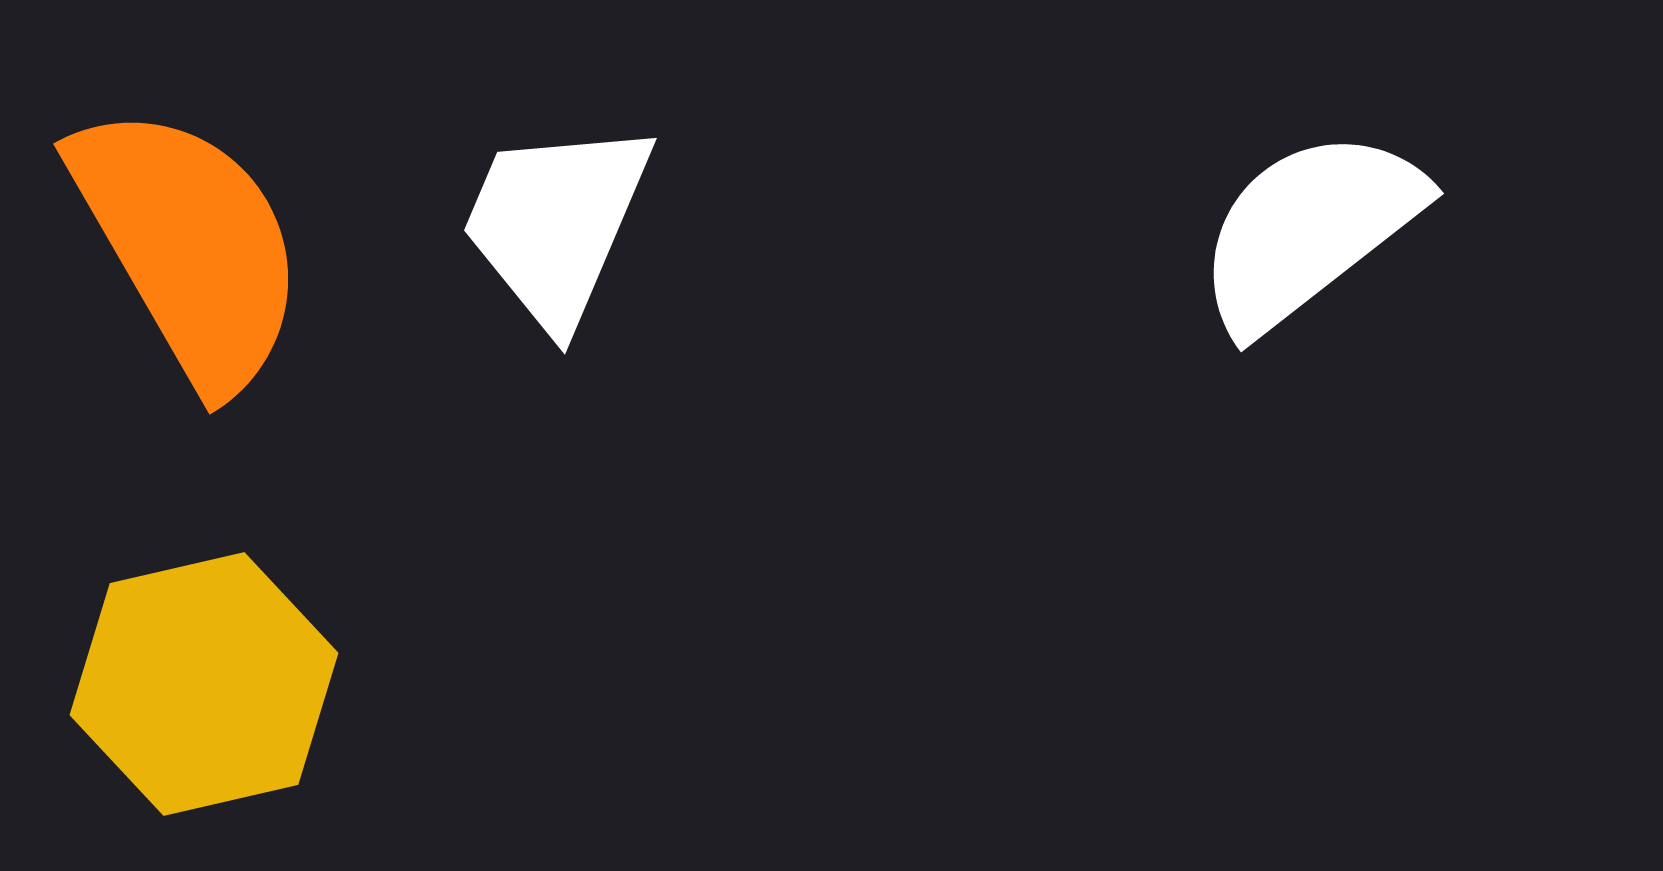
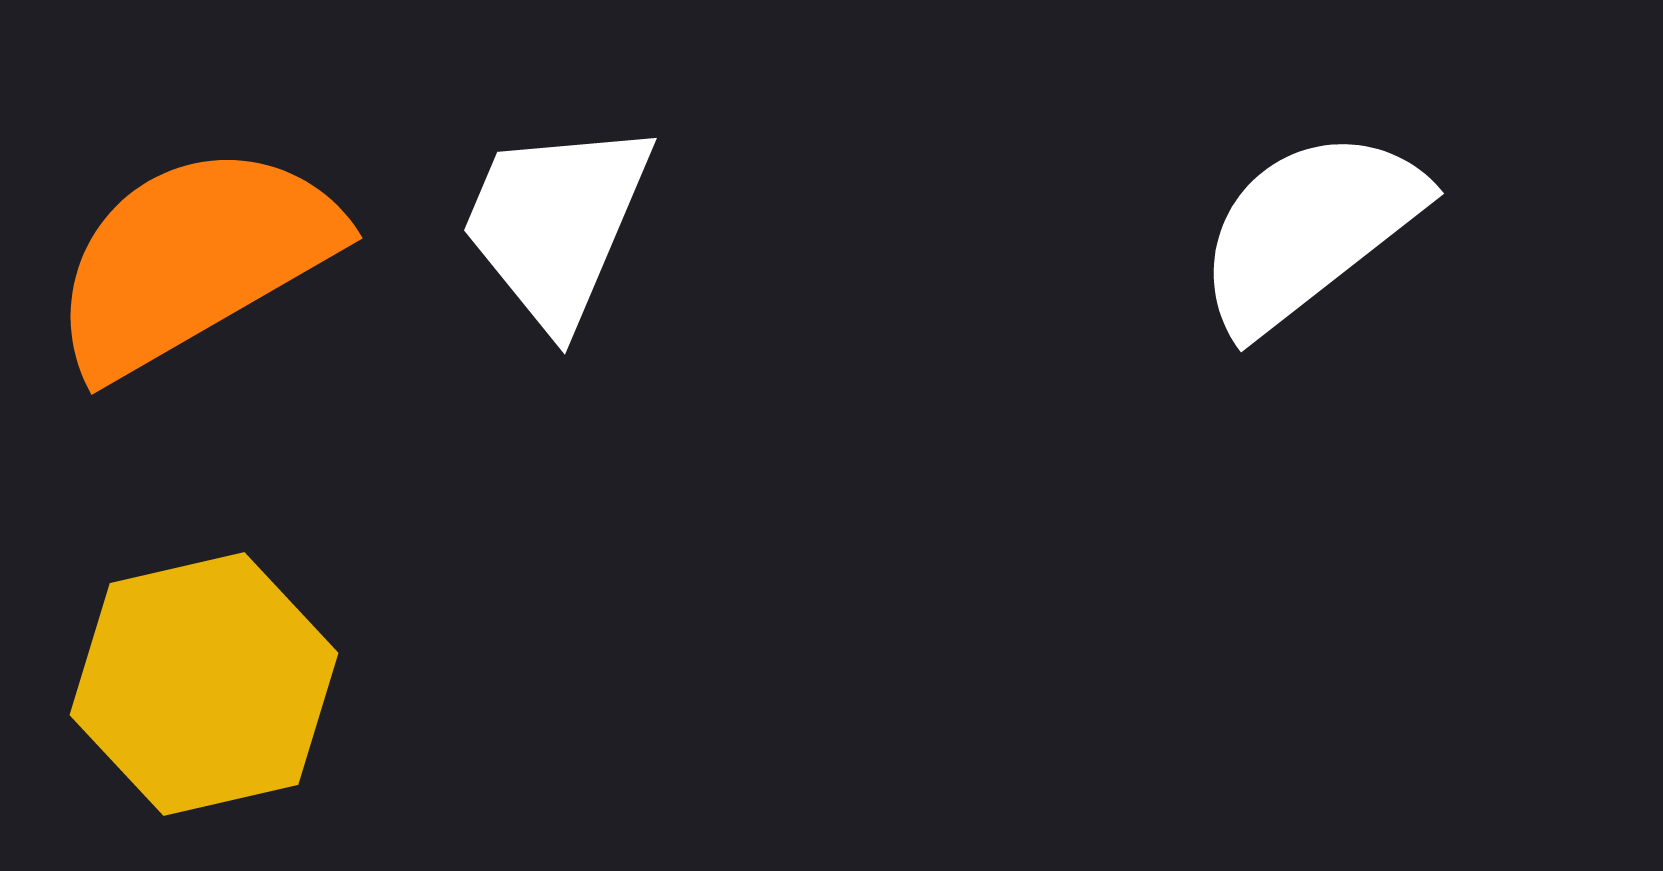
orange semicircle: moved 5 px right, 13 px down; rotated 90 degrees counterclockwise
